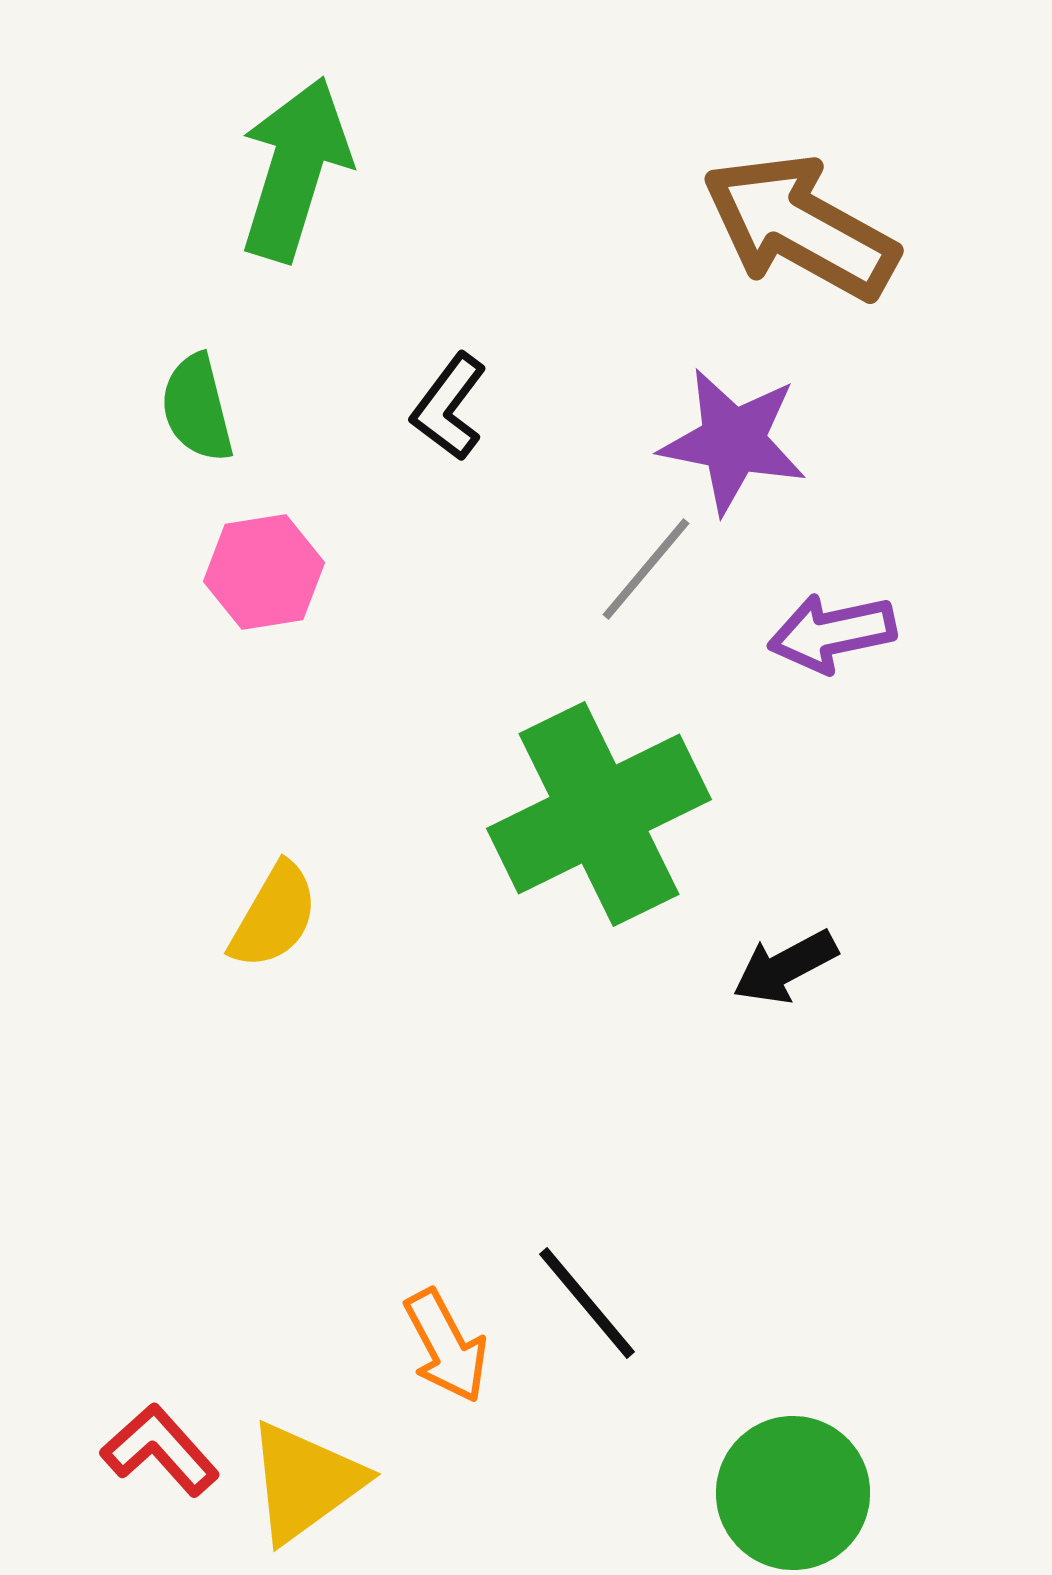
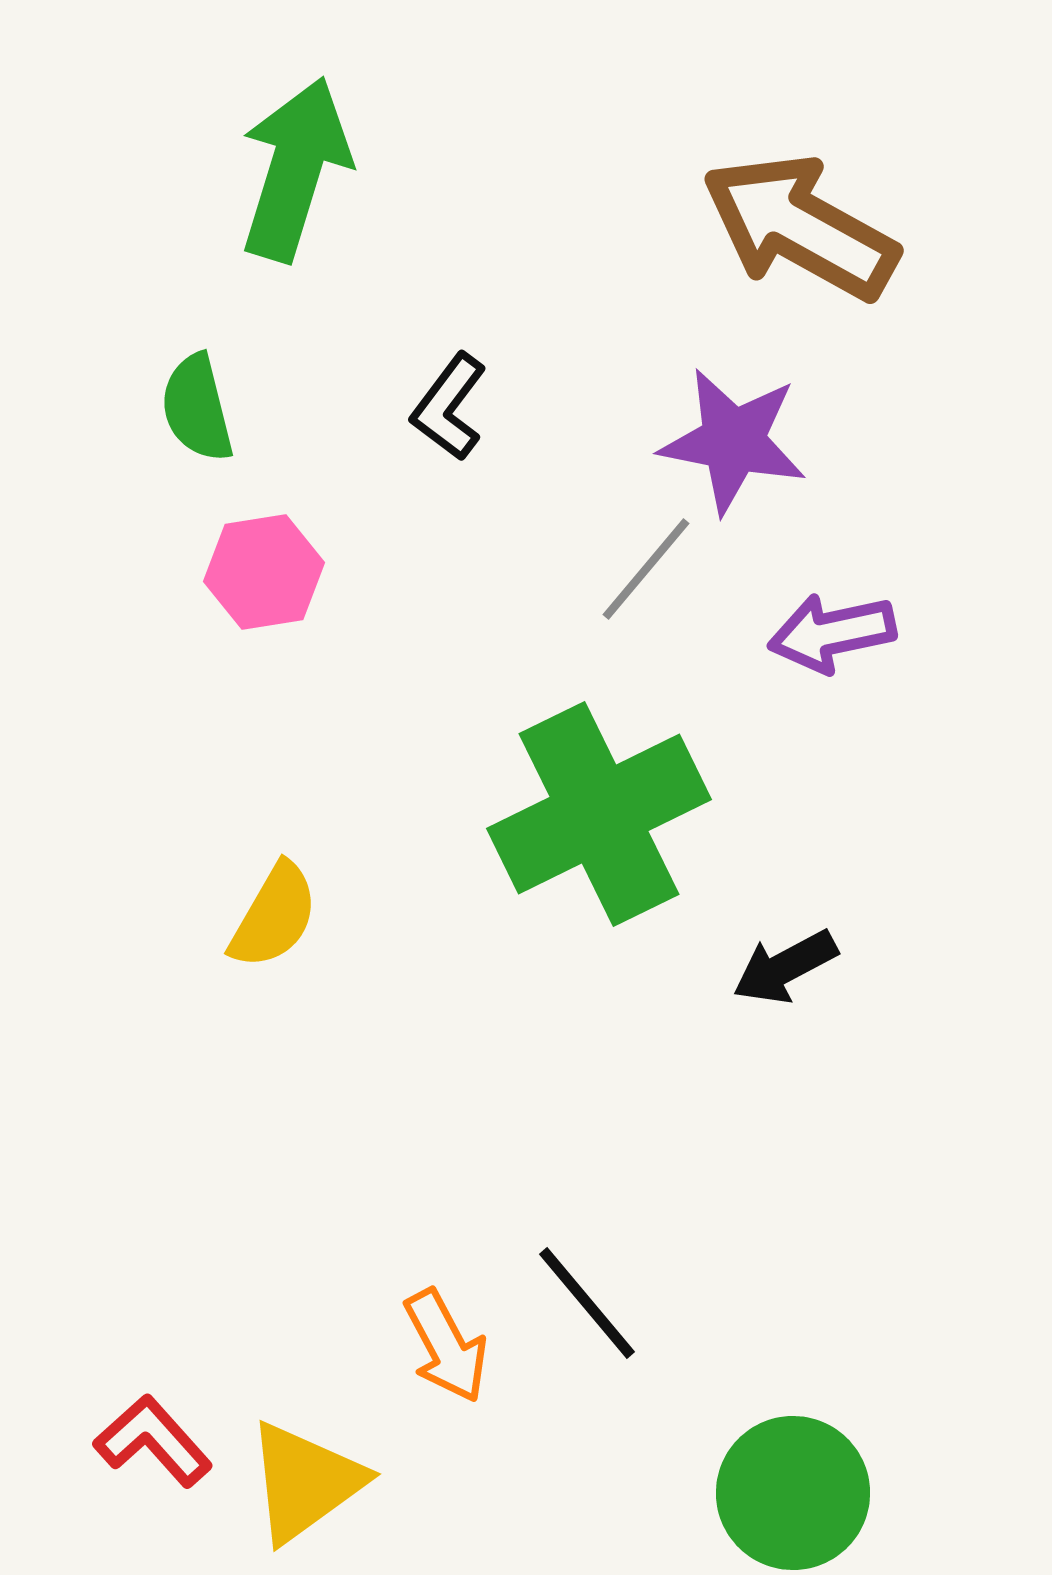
red L-shape: moved 7 px left, 9 px up
